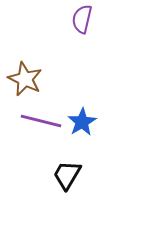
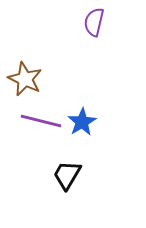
purple semicircle: moved 12 px right, 3 px down
